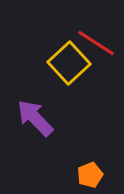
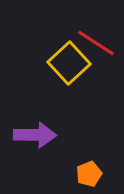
purple arrow: moved 17 px down; rotated 135 degrees clockwise
orange pentagon: moved 1 px left, 1 px up
